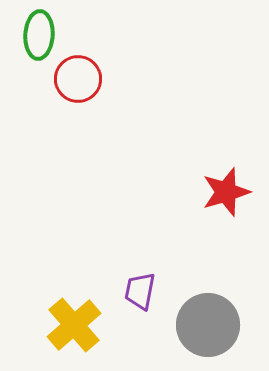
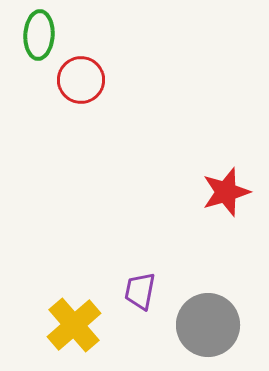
red circle: moved 3 px right, 1 px down
